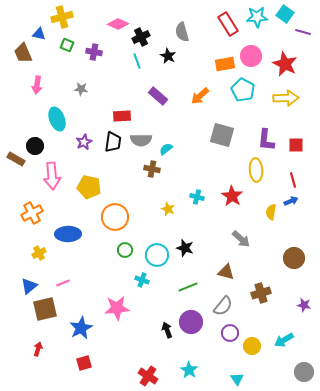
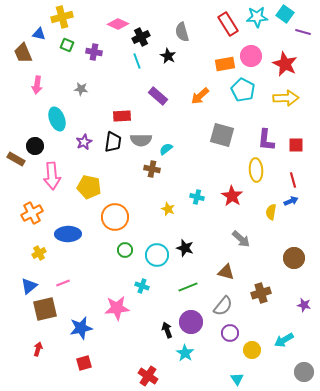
cyan cross at (142, 280): moved 6 px down
blue star at (81, 328): rotated 15 degrees clockwise
yellow circle at (252, 346): moved 4 px down
cyan star at (189, 370): moved 4 px left, 17 px up
